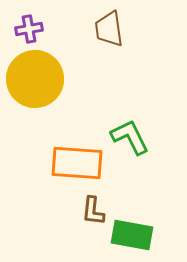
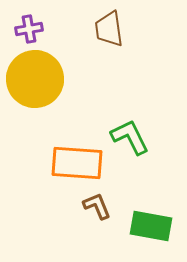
brown L-shape: moved 4 px right, 5 px up; rotated 152 degrees clockwise
green rectangle: moved 19 px right, 9 px up
